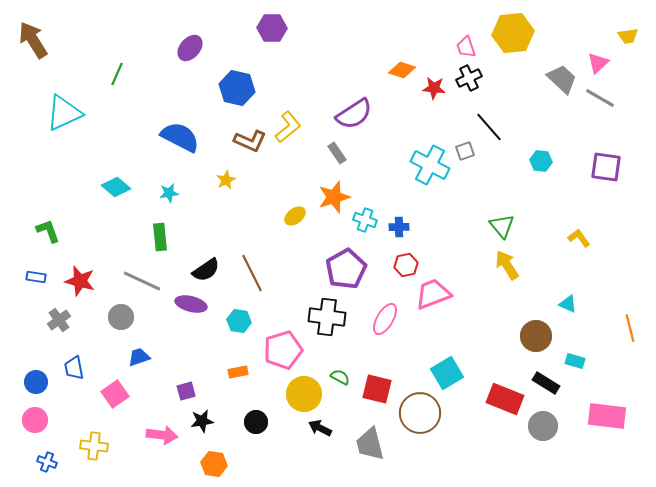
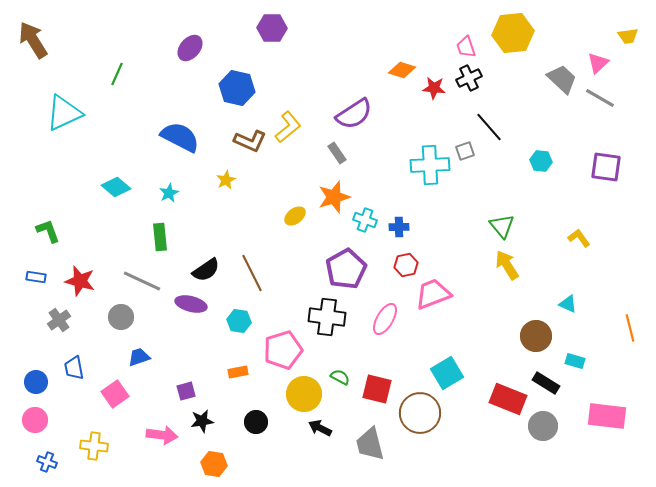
cyan cross at (430, 165): rotated 30 degrees counterclockwise
cyan star at (169, 193): rotated 18 degrees counterclockwise
red rectangle at (505, 399): moved 3 px right
